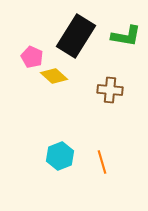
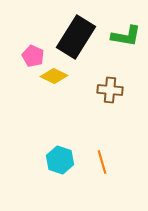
black rectangle: moved 1 px down
pink pentagon: moved 1 px right, 1 px up
yellow diamond: rotated 16 degrees counterclockwise
cyan hexagon: moved 4 px down; rotated 20 degrees counterclockwise
